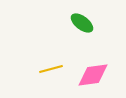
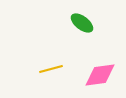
pink diamond: moved 7 px right
